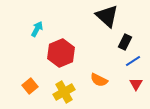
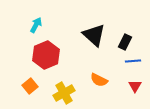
black triangle: moved 13 px left, 19 px down
cyan arrow: moved 1 px left, 4 px up
red hexagon: moved 15 px left, 2 px down
blue line: rotated 28 degrees clockwise
red triangle: moved 1 px left, 2 px down
yellow cross: moved 1 px down
